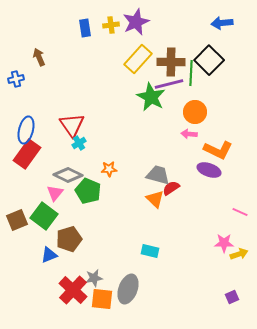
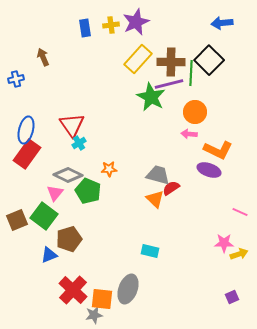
brown arrow: moved 4 px right
gray star: moved 37 px down
